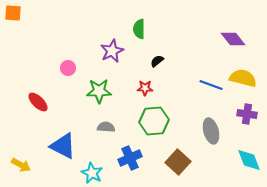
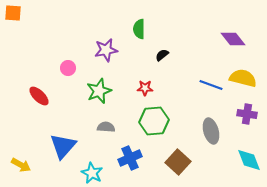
purple star: moved 6 px left, 1 px up; rotated 15 degrees clockwise
black semicircle: moved 5 px right, 6 px up
green star: rotated 20 degrees counterclockwise
red ellipse: moved 1 px right, 6 px up
blue triangle: rotated 44 degrees clockwise
